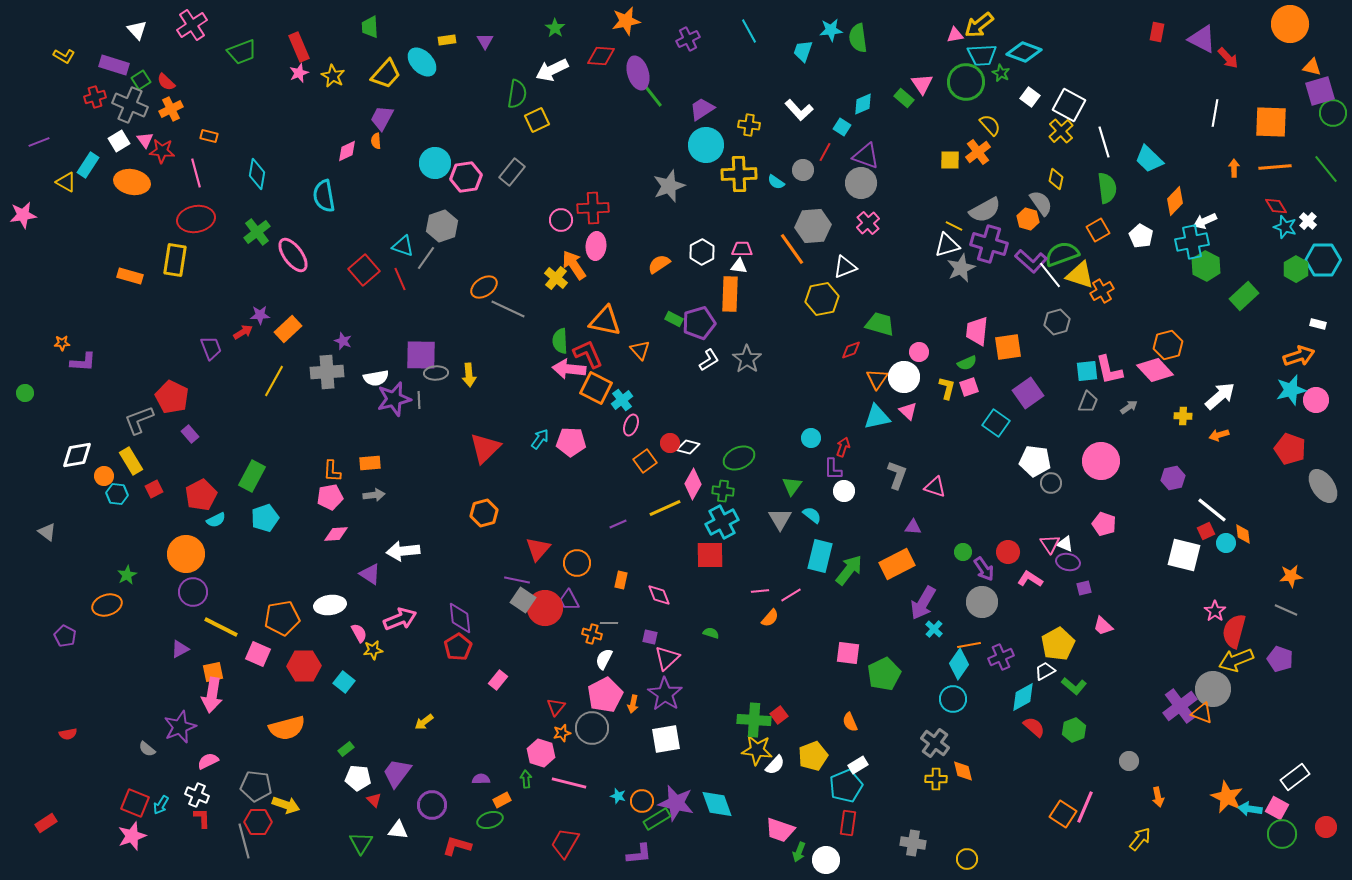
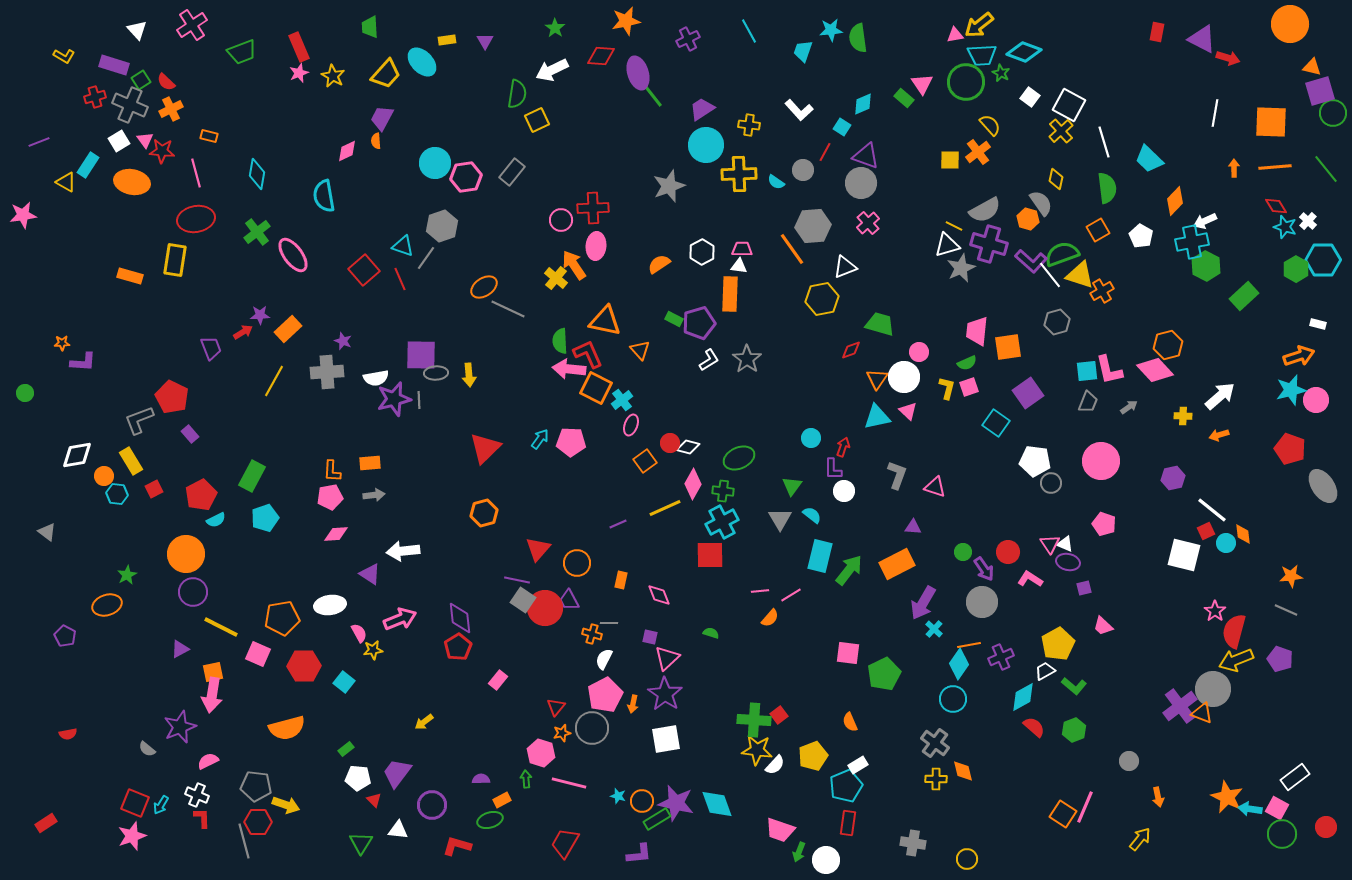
red arrow at (1228, 58): rotated 30 degrees counterclockwise
